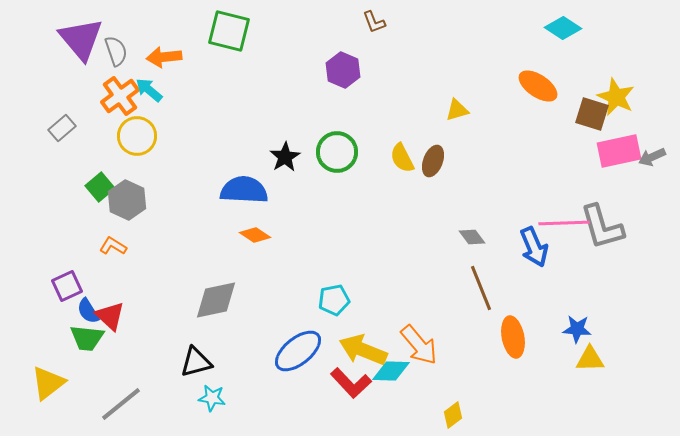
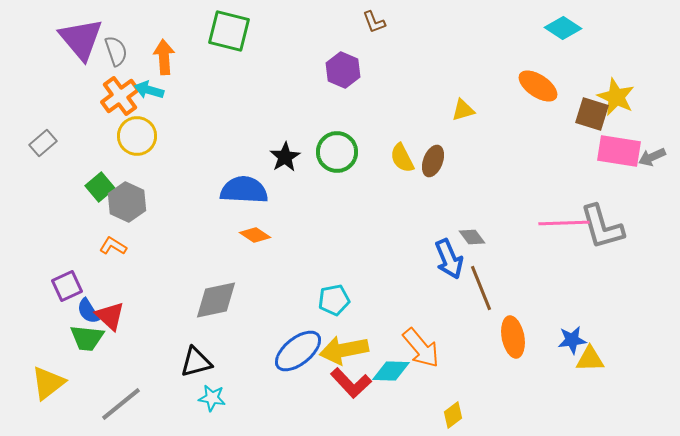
orange arrow at (164, 57): rotated 92 degrees clockwise
cyan arrow at (149, 90): rotated 24 degrees counterclockwise
yellow triangle at (457, 110): moved 6 px right
gray rectangle at (62, 128): moved 19 px left, 15 px down
pink rectangle at (619, 151): rotated 21 degrees clockwise
gray hexagon at (127, 200): moved 2 px down
blue arrow at (534, 247): moved 85 px left, 12 px down
blue star at (577, 329): moved 5 px left, 11 px down; rotated 12 degrees counterclockwise
orange arrow at (419, 345): moved 2 px right, 3 px down
yellow arrow at (363, 350): moved 19 px left; rotated 33 degrees counterclockwise
